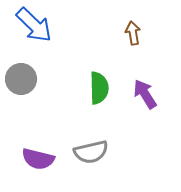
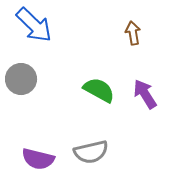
green semicircle: moved 2 px down; rotated 60 degrees counterclockwise
